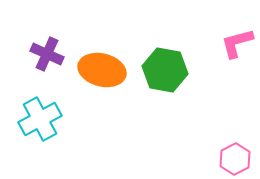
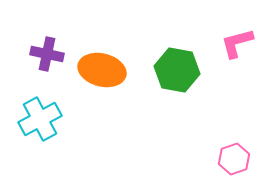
purple cross: rotated 12 degrees counterclockwise
green hexagon: moved 12 px right
pink hexagon: moved 1 px left; rotated 8 degrees clockwise
